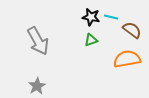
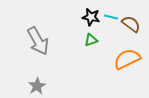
brown semicircle: moved 1 px left, 6 px up
orange semicircle: rotated 16 degrees counterclockwise
